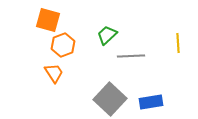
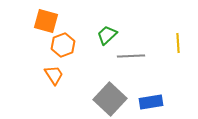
orange square: moved 2 px left, 1 px down
orange trapezoid: moved 2 px down
